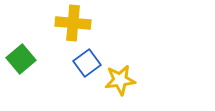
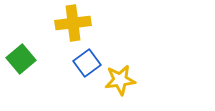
yellow cross: rotated 12 degrees counterclockwise
